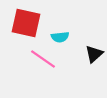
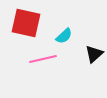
cyan semicircle: moved 4 px right, 1 px up; rotated 36 degrees counterclockwise
pink line: rotated 48 degrees counterclockwise
